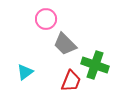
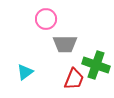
gray trapezoid: rotated 45 degrees counterclockwise
green cross: moved 1 px right
red trapezoid: moved 3 px right, 2 px up
